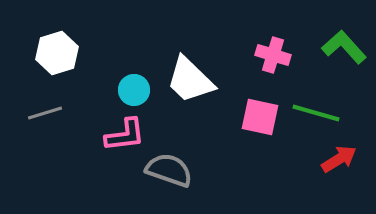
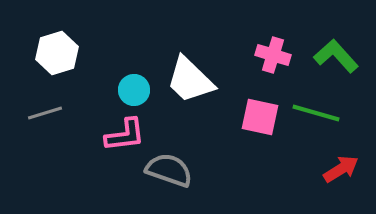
green L-shape: moved 8 px left, 9 px down
red arrow: moved 2 px right, 10 px down
